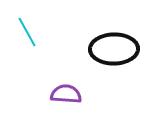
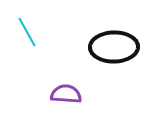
black ellipse: moved 2 px up
